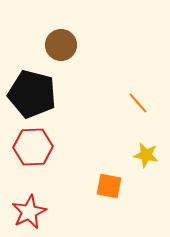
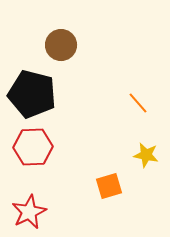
orange square: rotated 28 degrees counterclockwise
